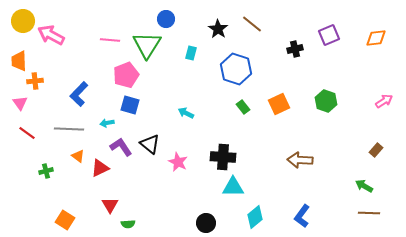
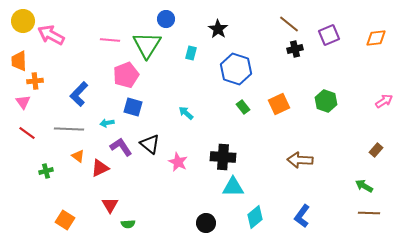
brown line at (252, 24): moved 37 px right
pink triangle at (20, 103): moved 3 px right, 1 px up
blue square at (130, 105): moved 3 px right, 2 px down
cyan arrow at (186, 113): rotated 14 degrees clockwise
